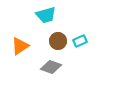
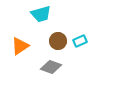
cyan trapezoid: moved 5 px left, 1 px up
